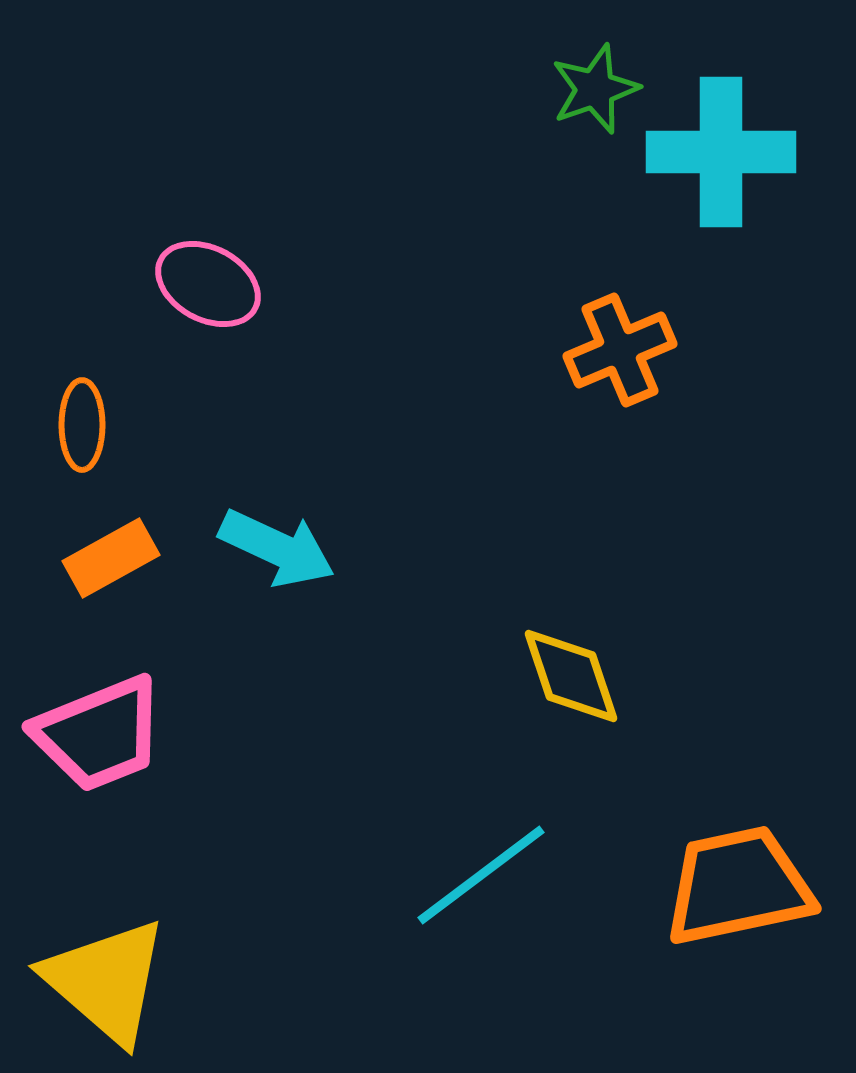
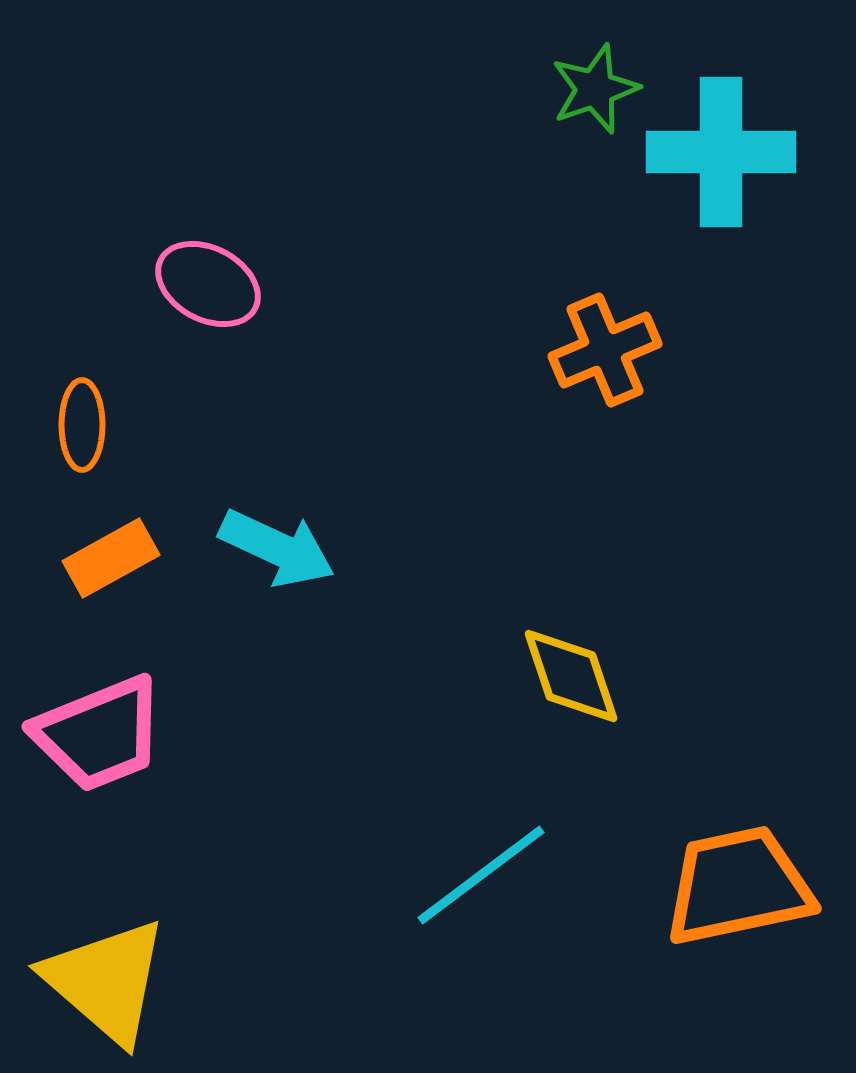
orange cross: moved 15 px left
